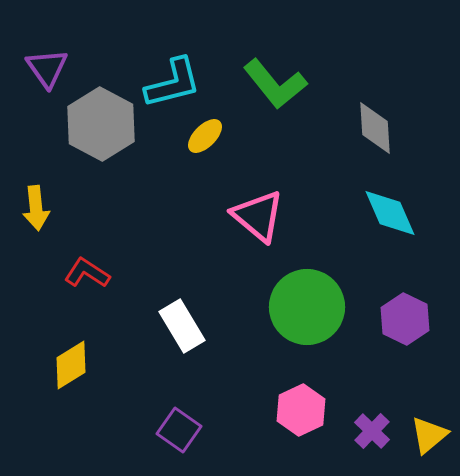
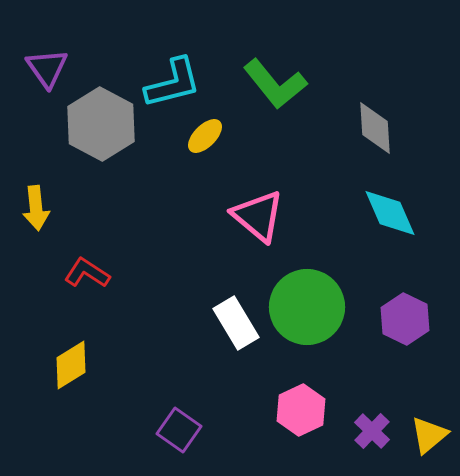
white rectangle: moved 54 px right, 3 px up
